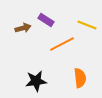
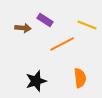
purple rectangle: moved 1 px left
brown arrow: rotated 21 degrees clockwise
black star: rotated 10 degrees counterclockwise
